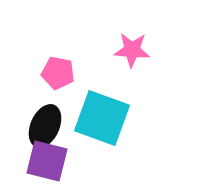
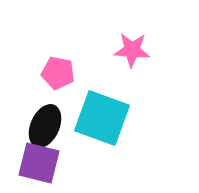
purple square: moved 8 px left, 2 px down
